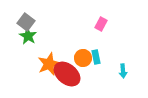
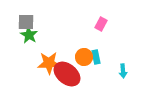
gray square: rotated 36 degrees counterclockwise
green star: moved 1 px right, 1 px up
orange circle: moved 1 px right, 1 px up
orange star: moved 1 px up; rotated 20 degrees clockwise
